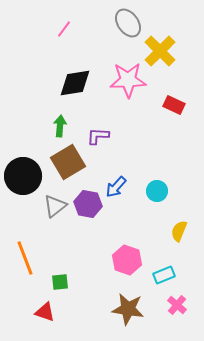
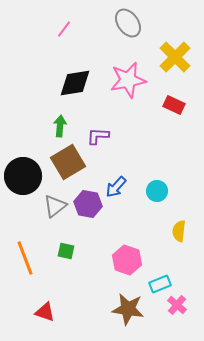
yellow cross: moved 15 px right, 6 px down
pink star: rotated 9 degrees counterclockwise
yellow semicircle: rotated 15 degrees counterclockwise
cyan rectangle: moved 4 px left, 9 px down
green square: moved 6 px right, 31 px up; rotated 18 degrees clockwise
